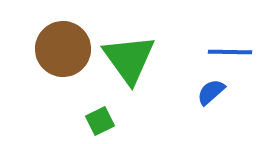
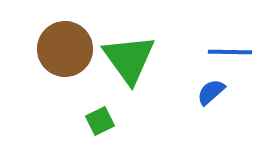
brown circle: moved 2 px right
